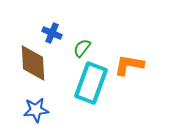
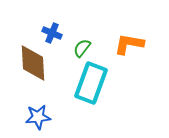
orange L-shape: moved 21 px up
blue star: moved 2 px right, 7 px down
